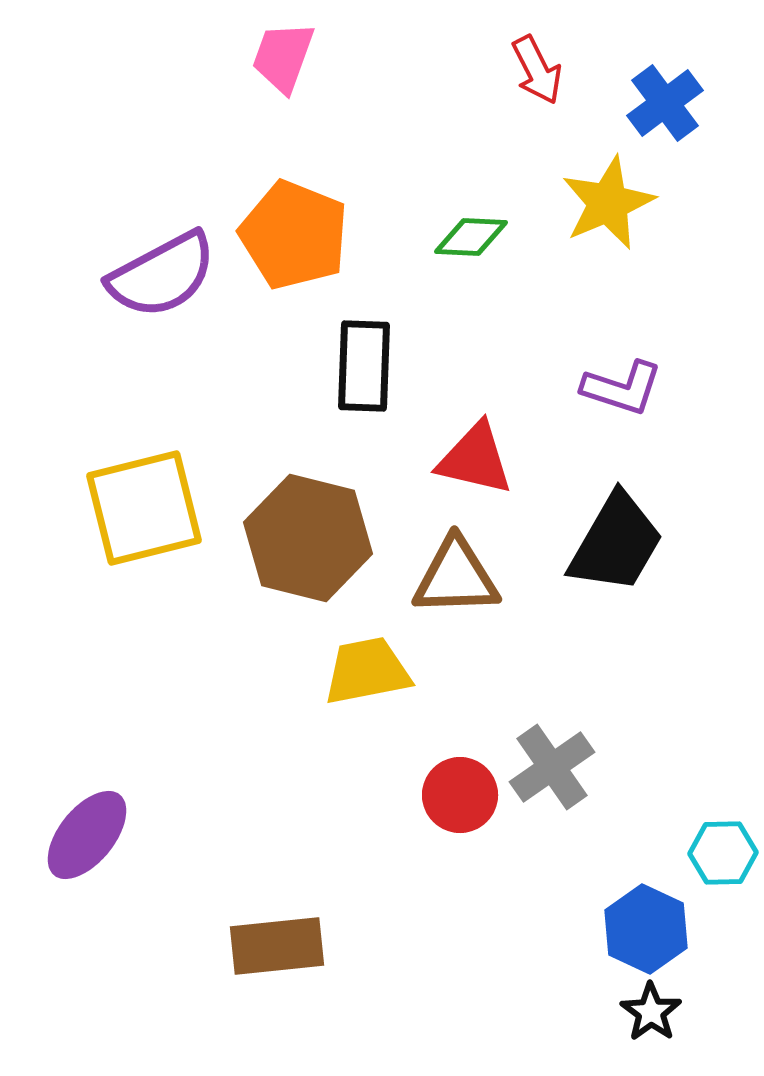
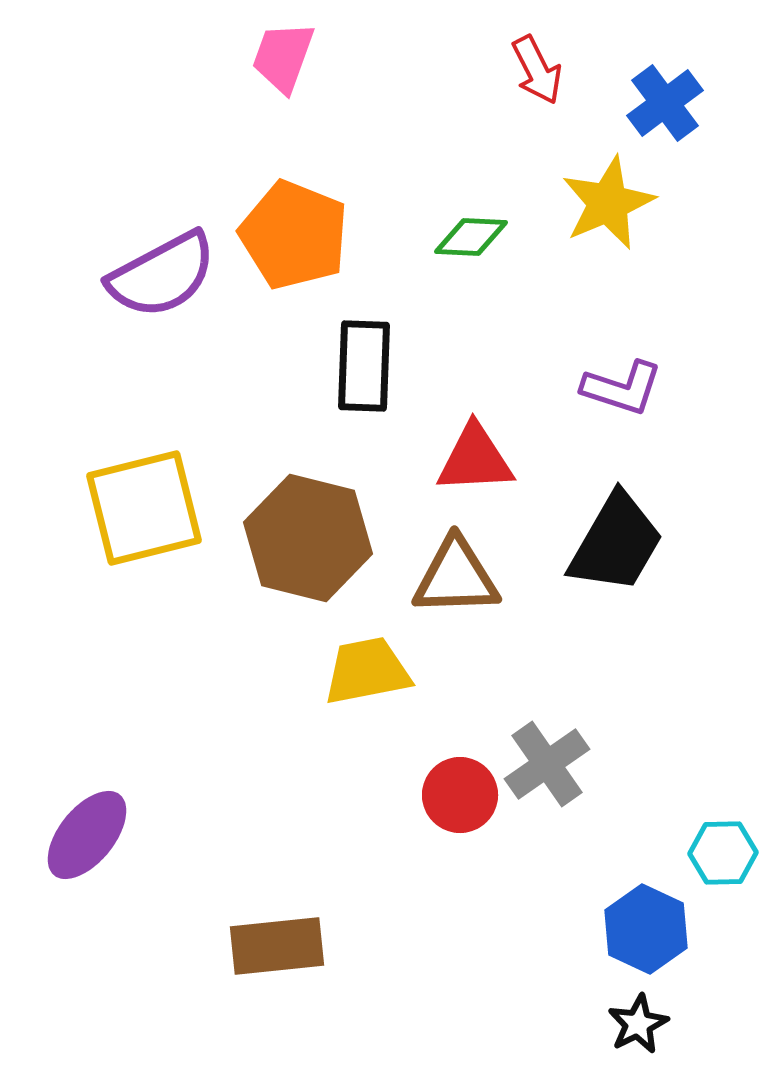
red triangle: rotated 16 degrees counterclockwise
gray cross: moved 5 px left, 3 px up
black star: moved 13 px left, 12 px down; rotated 10 degrees clockwise
